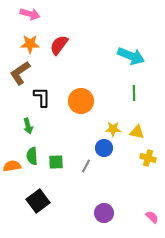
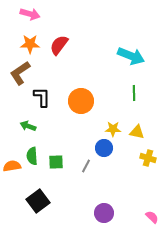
green arrow: rotated 126 degrees clockwise
